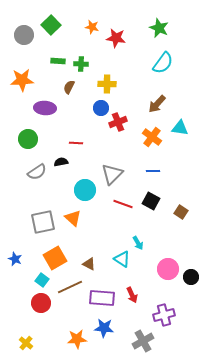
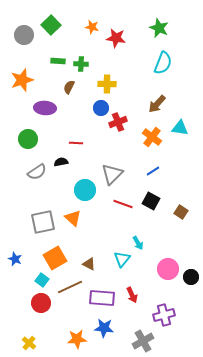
cyan semicircle at (163, 63): rotated 15 degrees counterclockwise
orange star at (22, 80): rotated 15 degrees counterclockwise
blue line at (153, 171): rotated 32 degrees counterclockwise
cyan triangle at (122, 259): rotated 36 degrees clockwise
yellow cross at (26, 343): moved 3 px right
